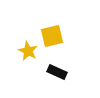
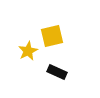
yellow star: rotated 18 degrees clockwise
